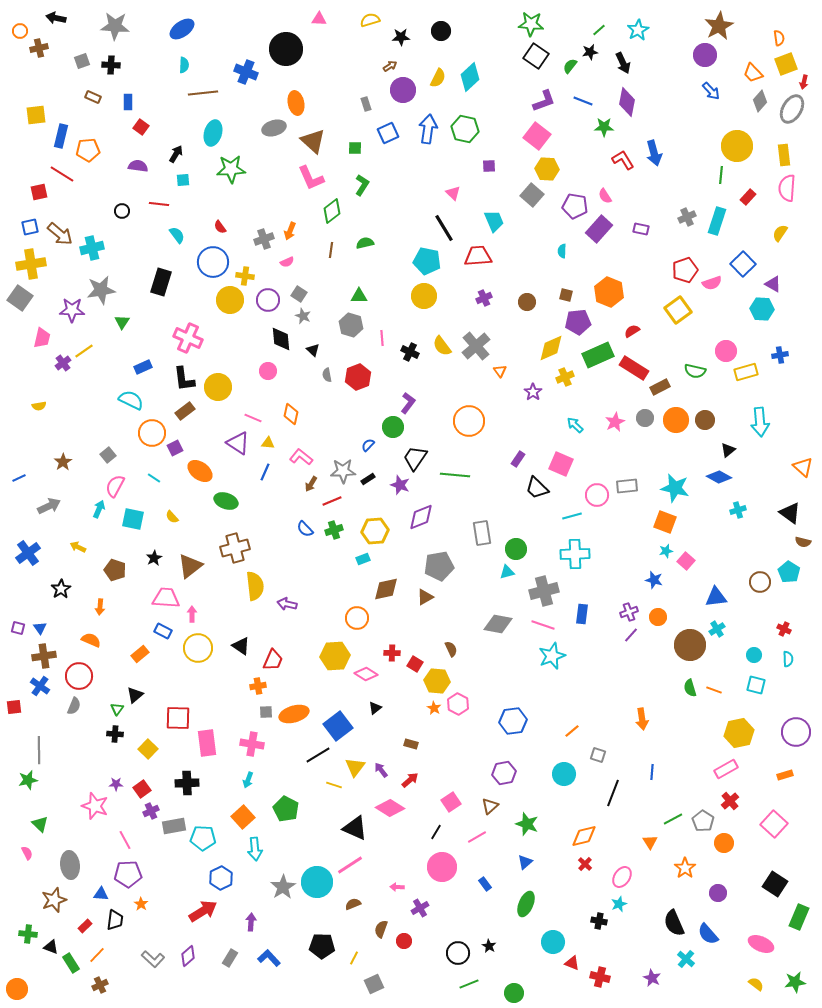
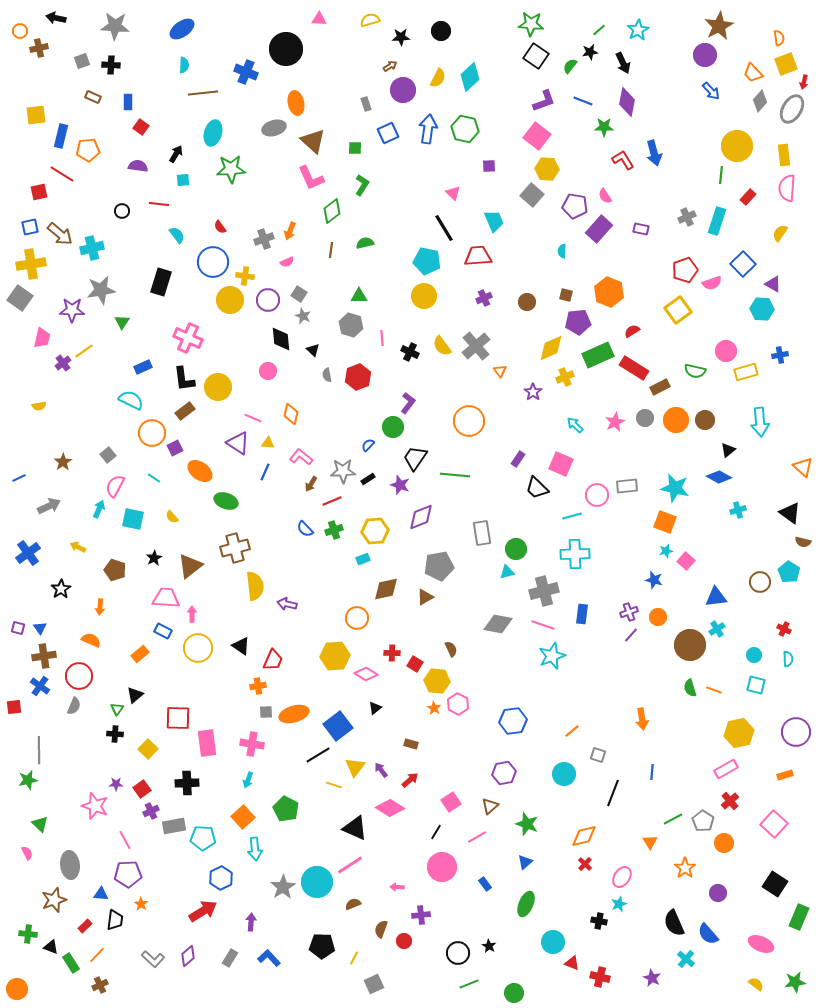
purple cross at (420, 908): moved 1 px right, 7 px down; rotated 24 degrees clockwise
